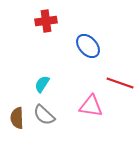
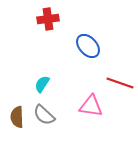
red cross: moved 2 px right, 2 px up
brown semicircle: moved 1 px up
